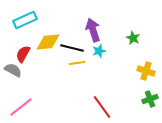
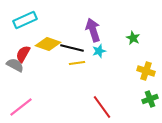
yellow diamond: moved 2 px down; rotated 25 degrees clockwise
gray semicircle: moved 2 px right, 5 px up
